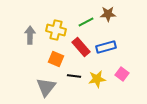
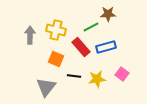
green line: moved 5 px right, 5 px down
